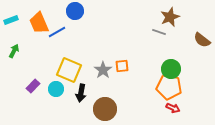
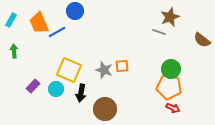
cyan rectangle: rotated 40 degrees counterclockwise
green arrow: rotated 32 degrees counterclockwise
gray star: moved 1 px right; rotated 18 degrees counterclockwise
